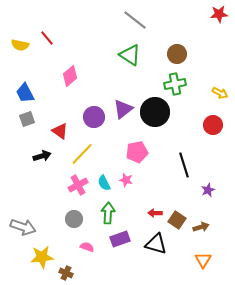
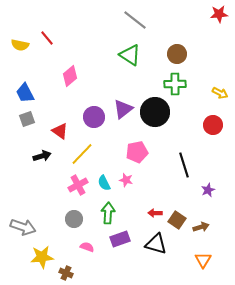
green cross: rotated 10 degrees clockwise
